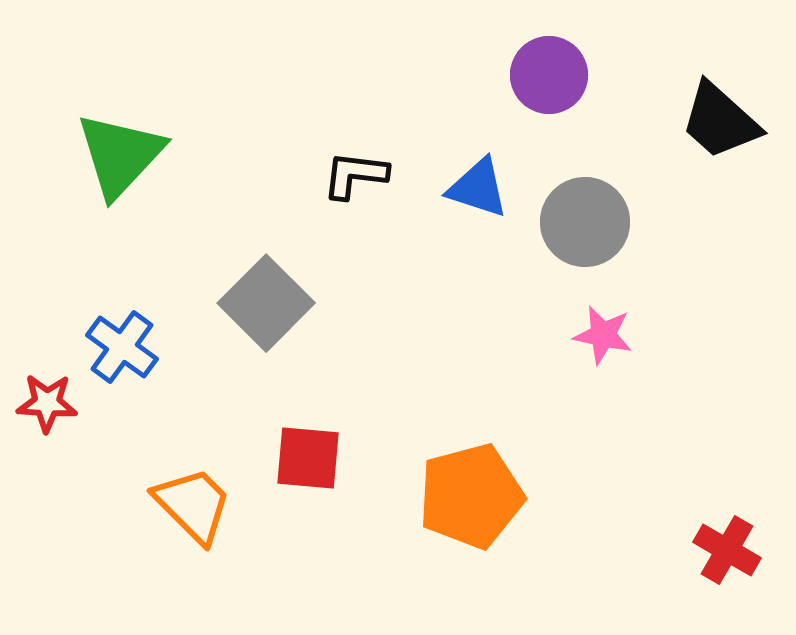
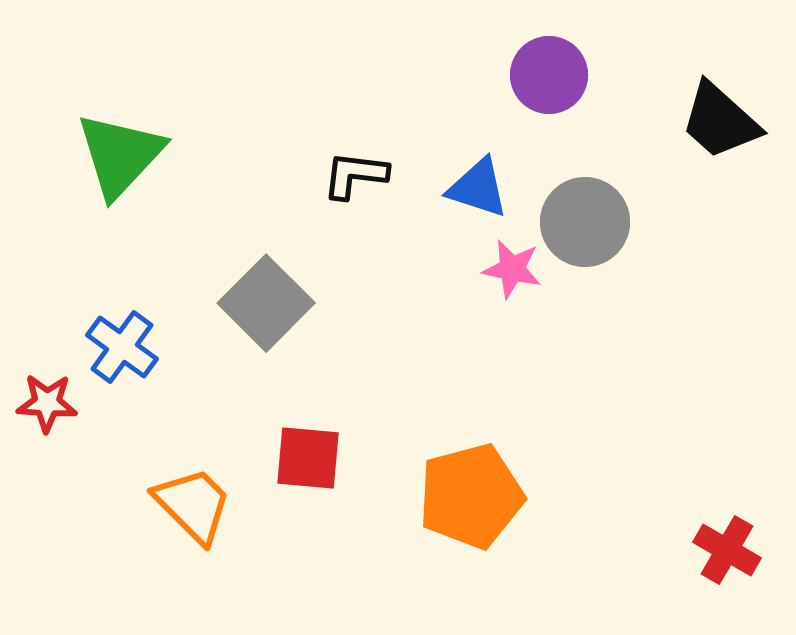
pink star: moved 91 px left, 66 px up
